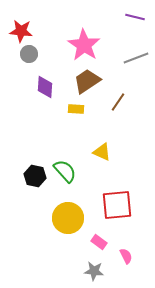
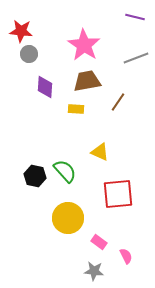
brown trapezoid: rotated 24 degrees clockwise
yellow triangle: moved 2 px left
red square: moved 1 px right, 11 px up
